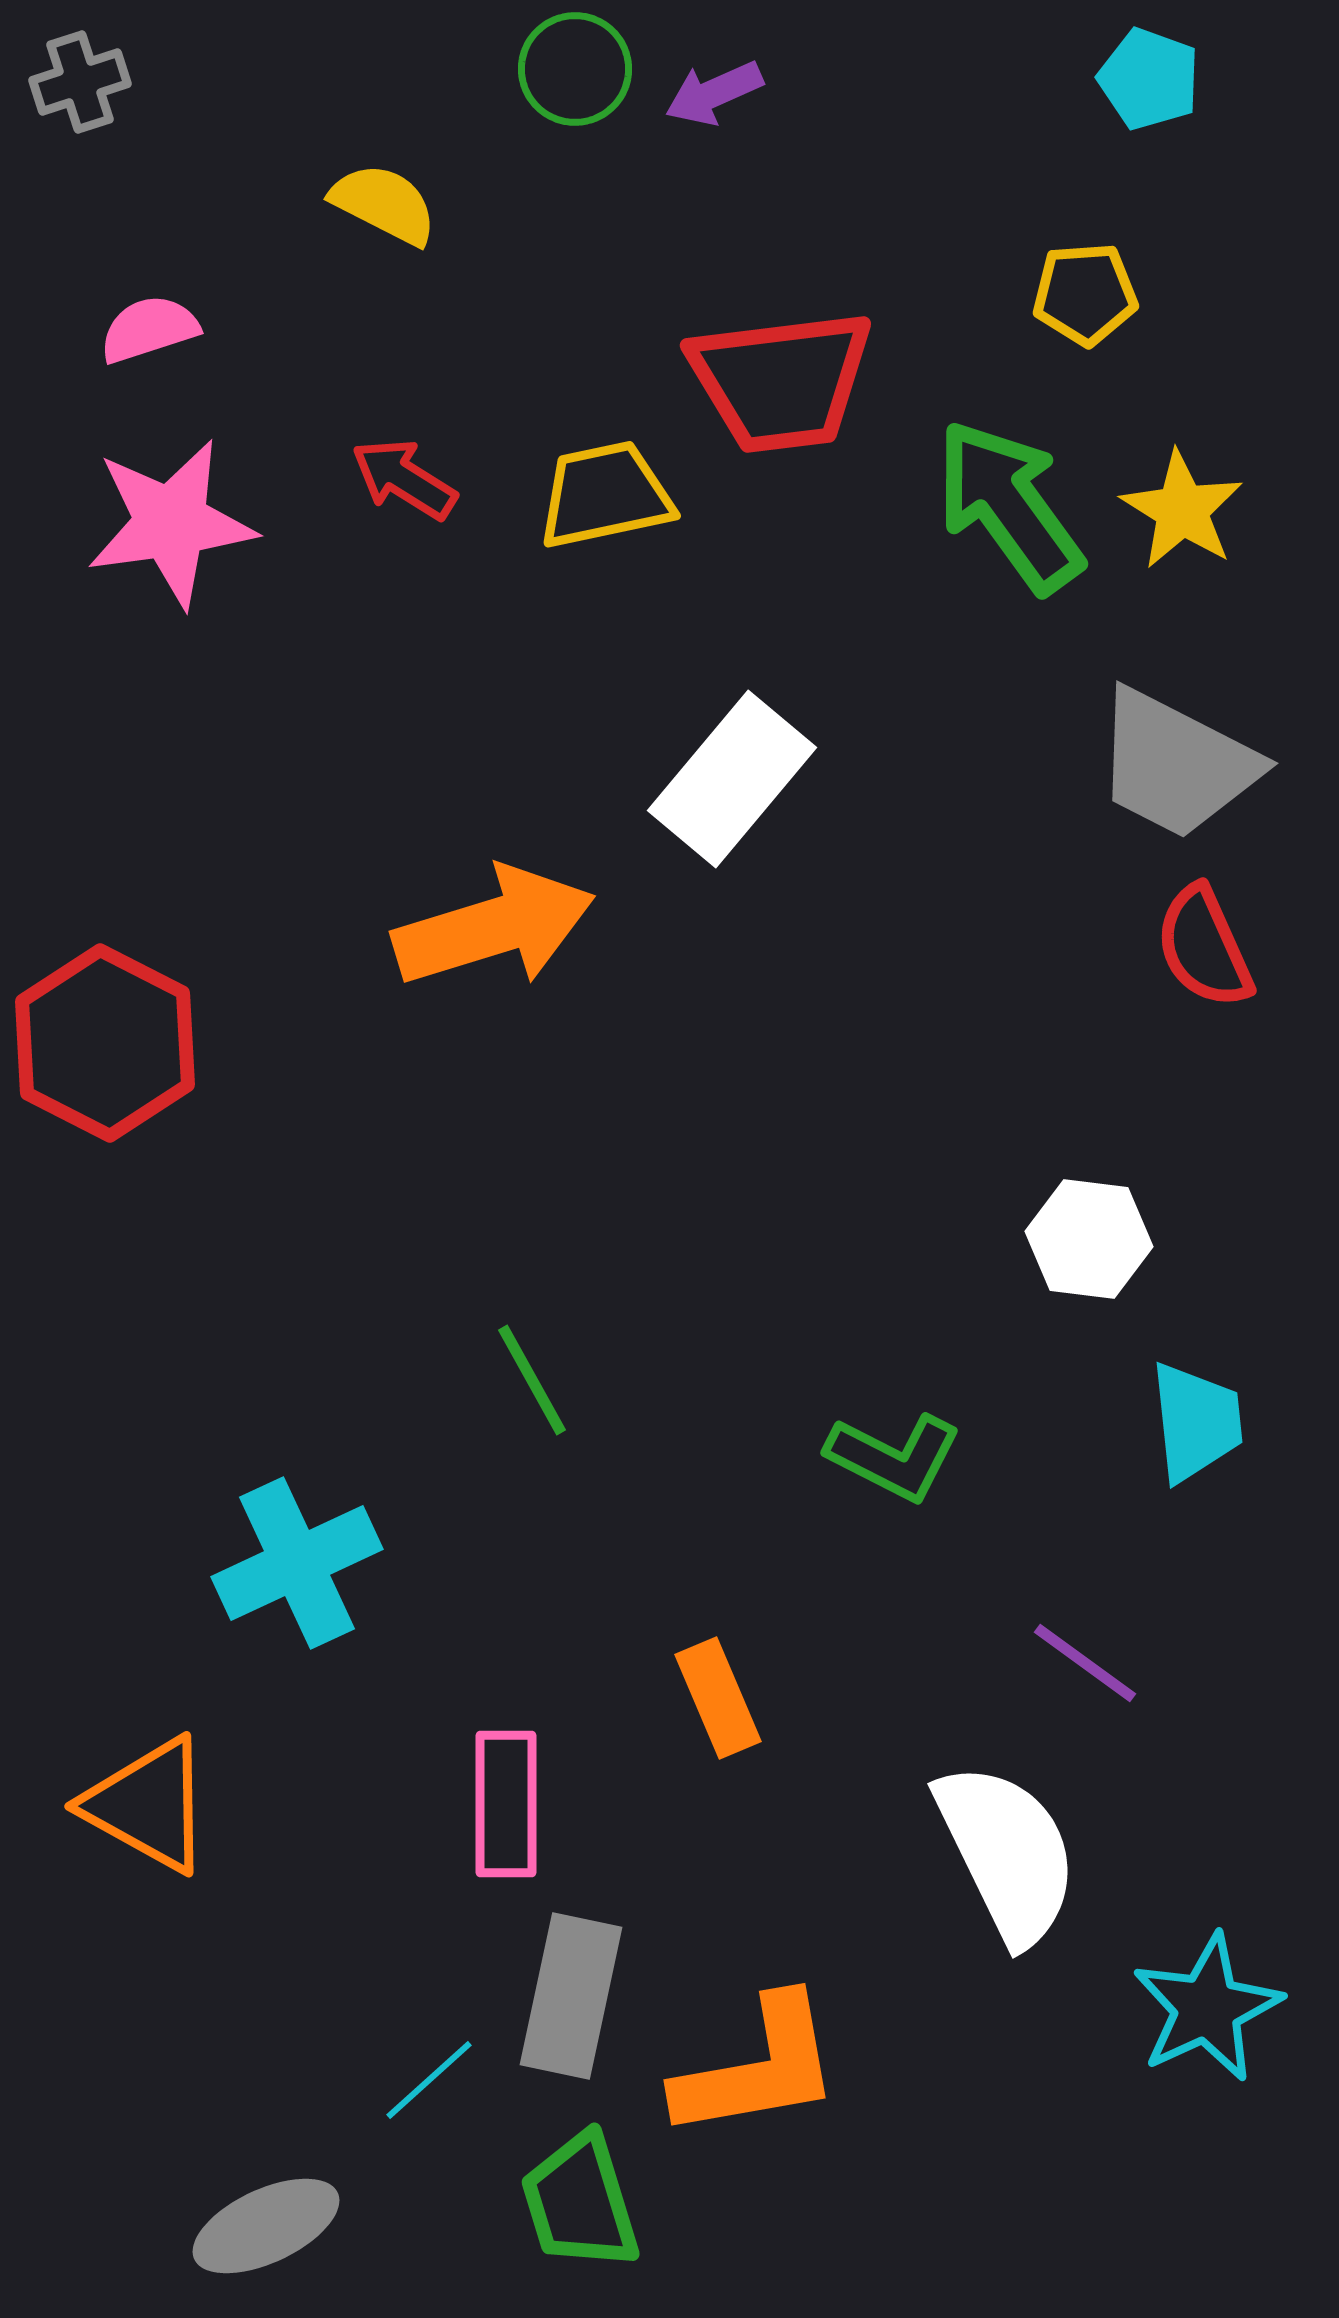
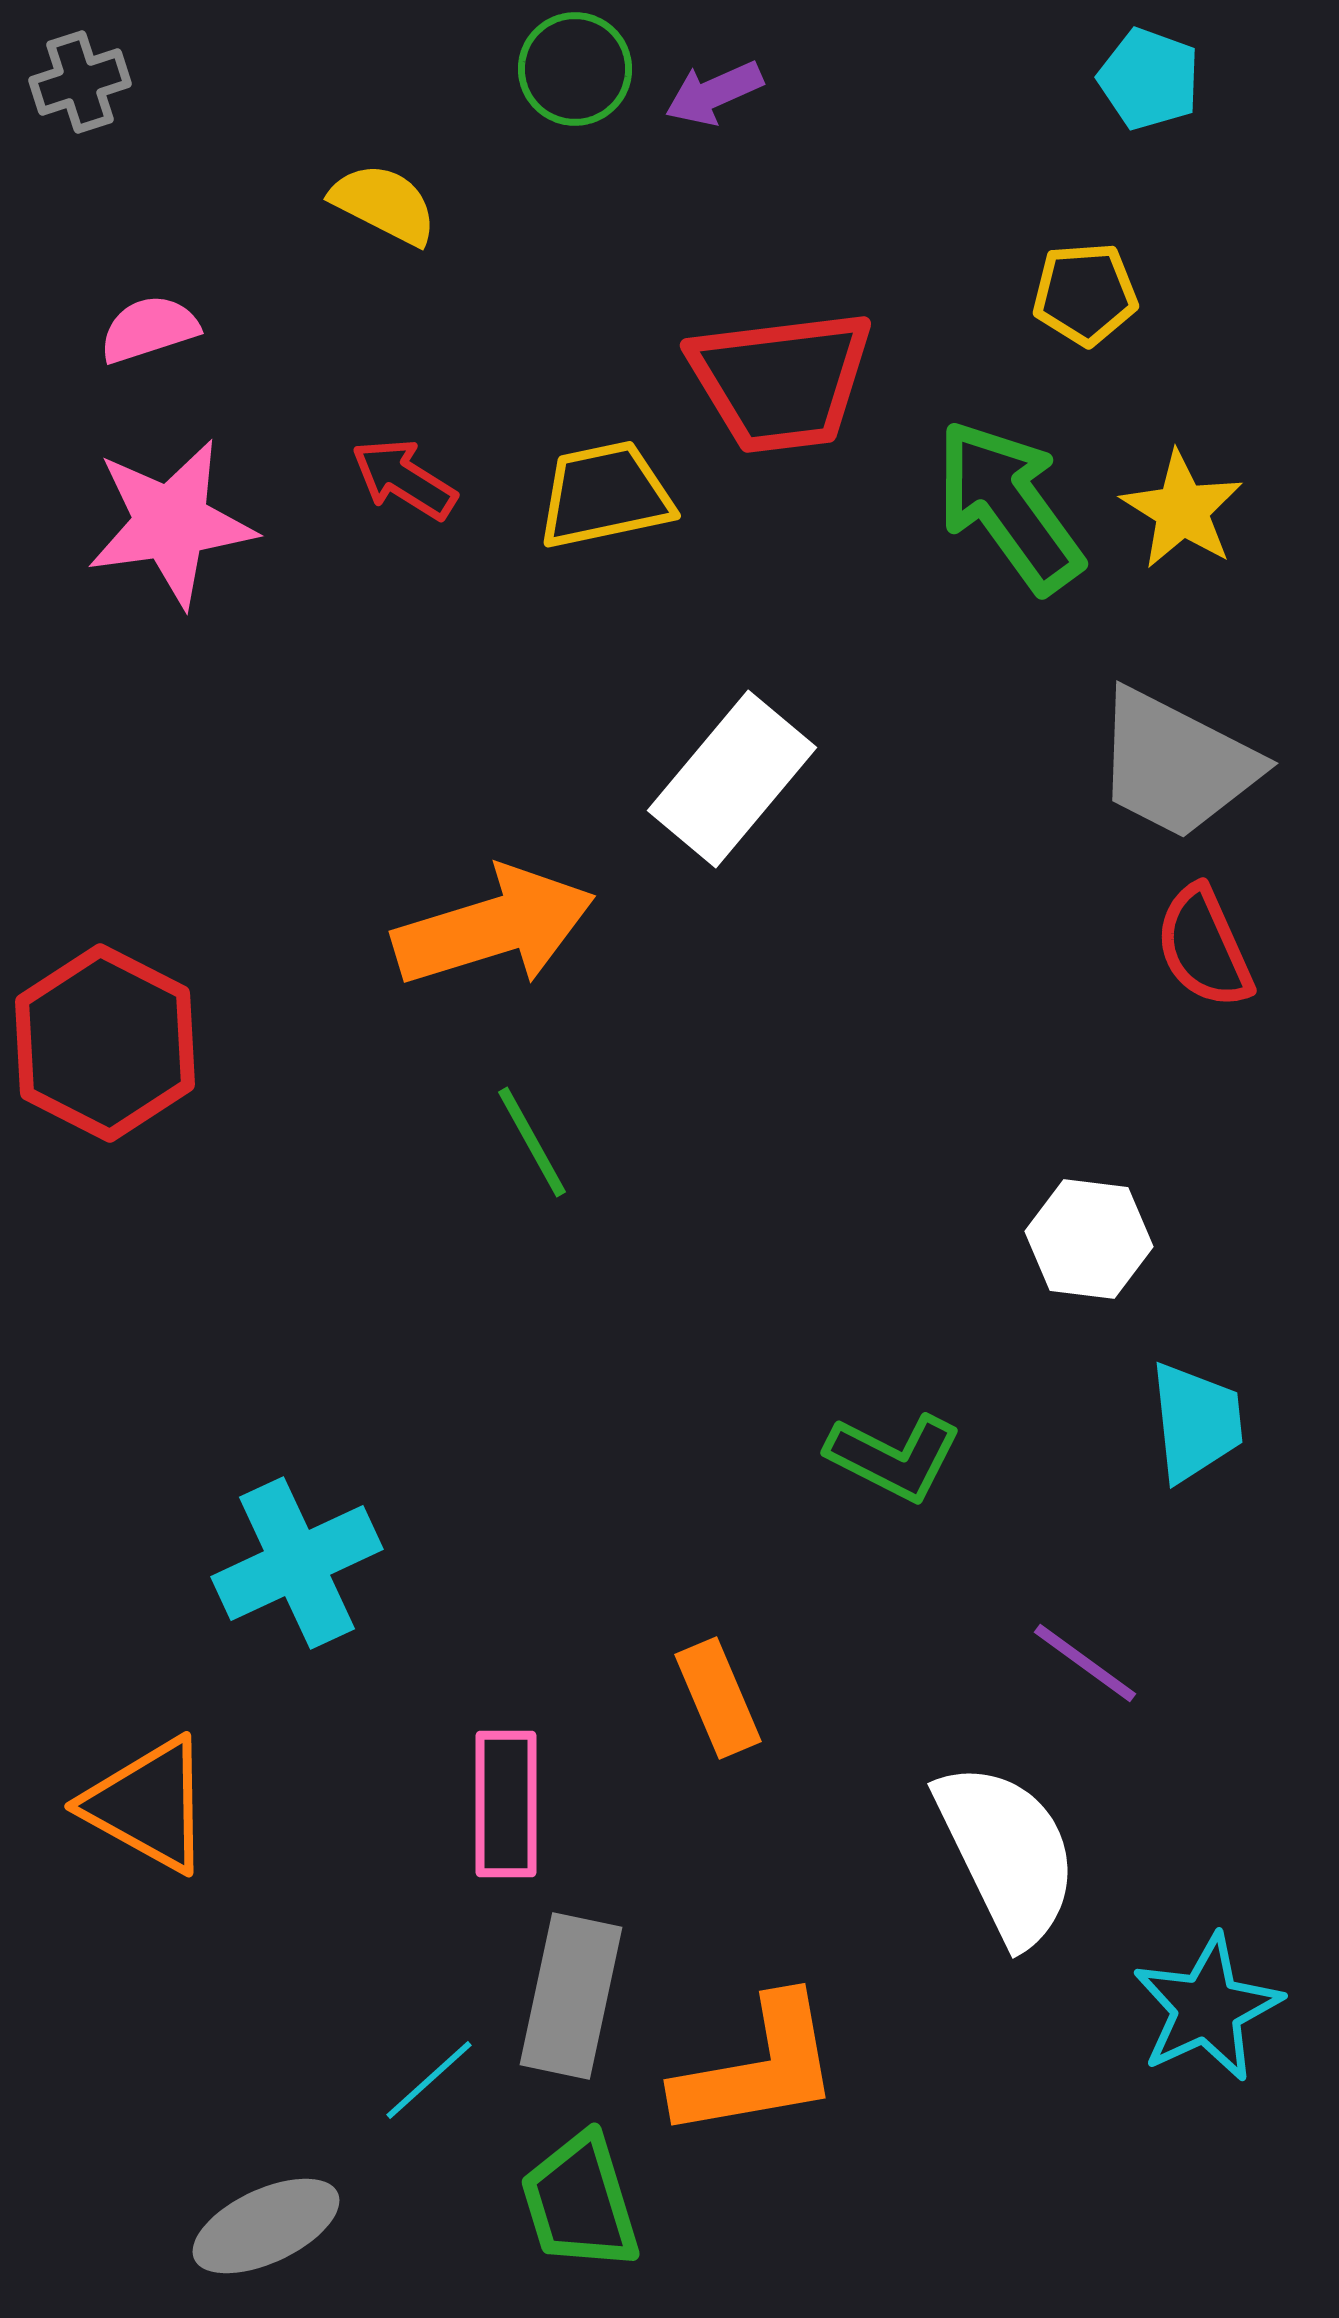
green line: moved 238 px up
